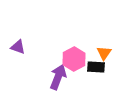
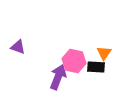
pink hexagon: moved 2 px down; rotated 20 degrees counterclockwise
